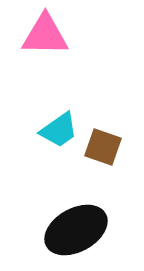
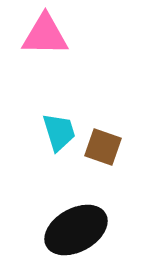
cyan trapezoid: moved 2 px down; rotated 72 degrees counterclockwise
